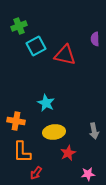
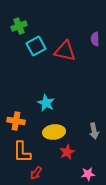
red triangle: moved 4 px up
red star: moved 1 px left, 1 px up
